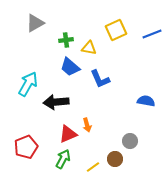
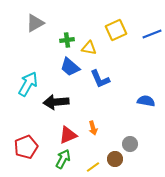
green cross: moved 1 px right
orange arrow: moved 6 px right, 3 px down
red triangle: moved 1 px down
gray circle: moved 3 px down
